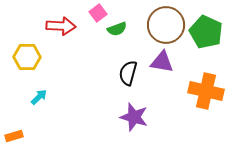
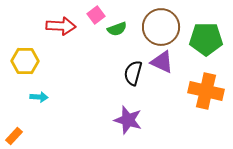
pink square: moved 2 px left, 2 px down
brown circle: moved 5 px left, 2 px down
green pentagon: moved 7 px down; rotated 24 degrees counterclockwise
yellow hexagon: moved 2 px left, 4 px down
purple triangle: rotated 15 degrees clockwise
black semicircle: moved 5 px right
cyan arrow: rotated 48 degrees clockwise
purple star: moved 6 px left, 3 px down
orange rectangle: rotated 30 degrees counterclockwise
